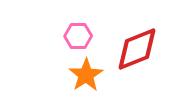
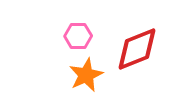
orange star: rotated 8 degrees clockwise
